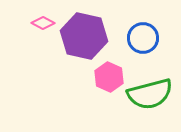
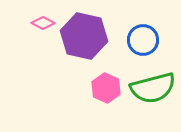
blue circle: moved 2 px down
pink hexagon: moved 3 px left, 11 px down
green semicircle: moved 3 px right, 6 px up
